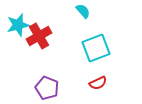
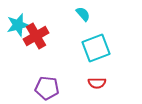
cyan semicircle: moved 3 px down
red cross: moved 3 px left
red semicircle: moved 1 px left; rotated 24 degrees clockwise
purple pentagon: rotated 15 degrees counterclockwise
